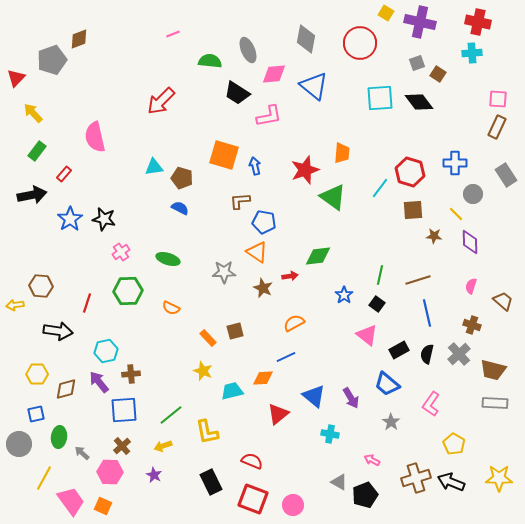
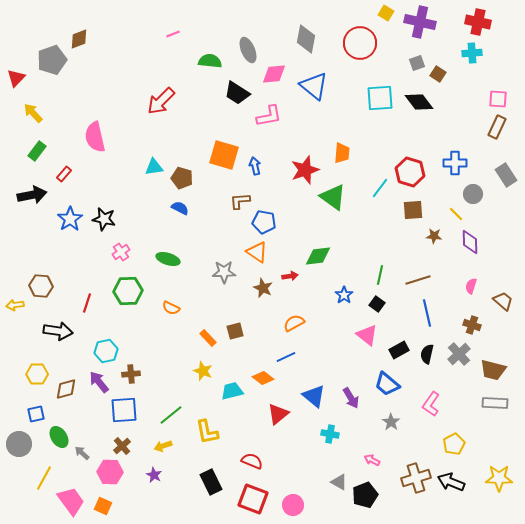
orange diamond at (263, 378): rotated 40 degrees clockwise
green ellipse at (59, 437): rotated 40 degrees counterclockwise
yellow pentagon at (454, 444): rotated 15 degrees clockwise
